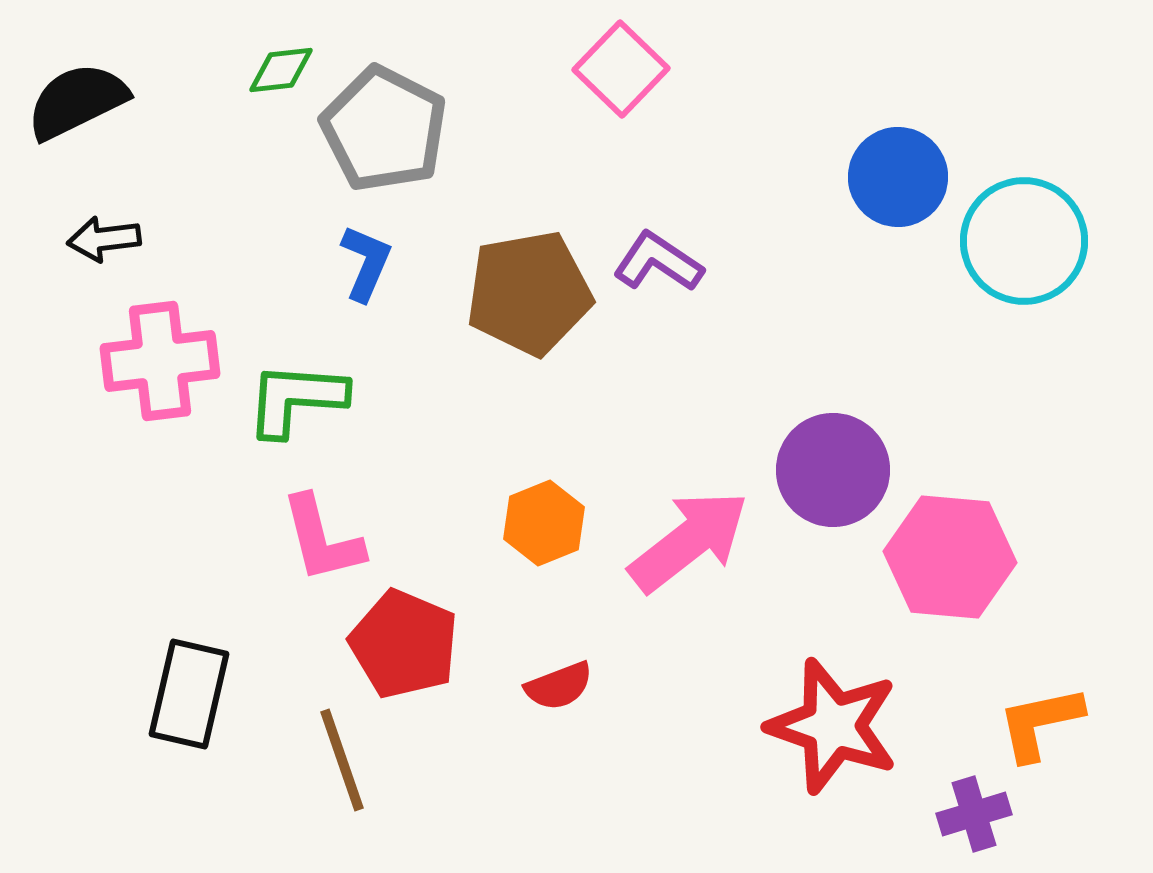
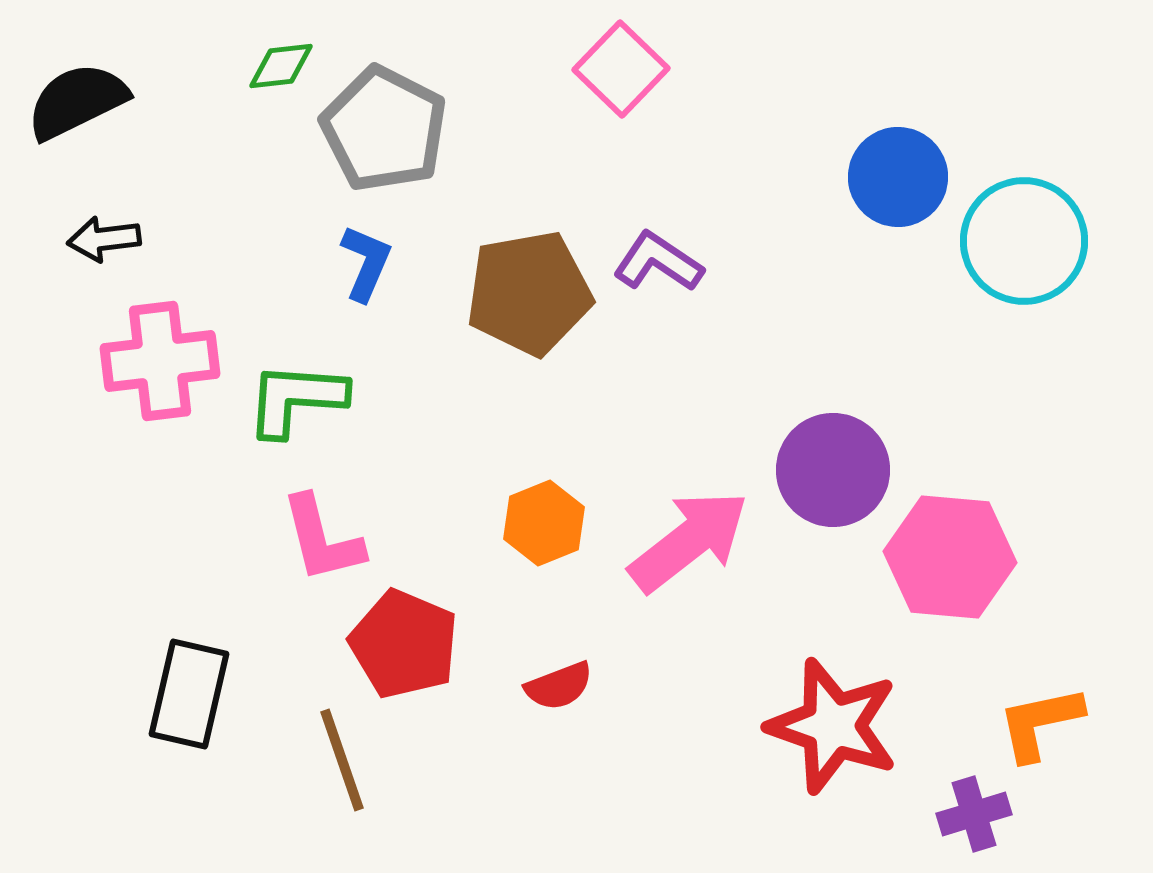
green diamond: moved 4 px up
